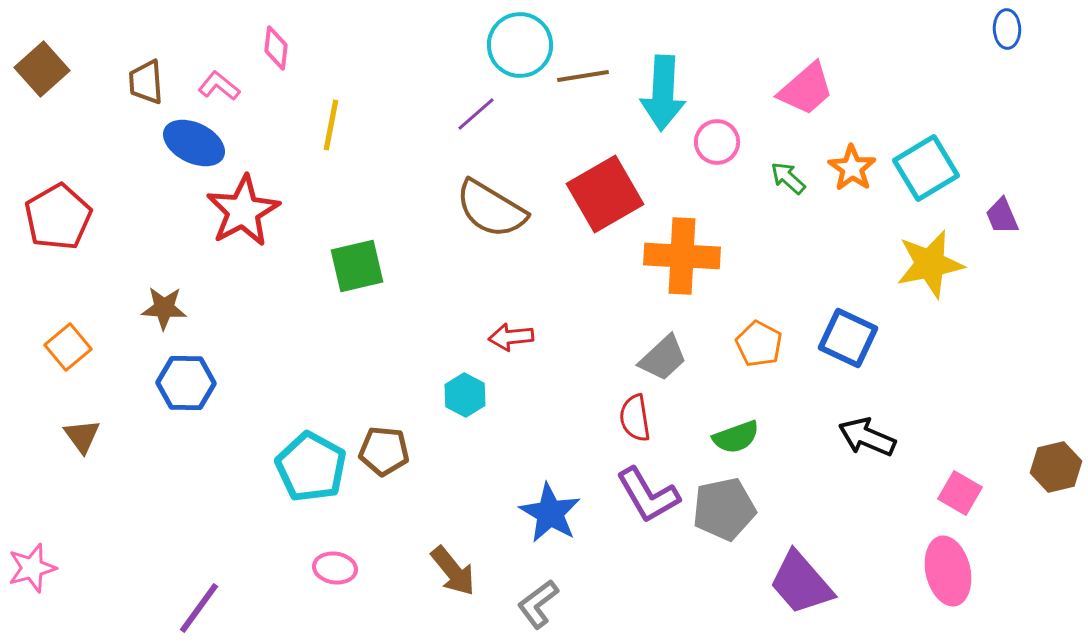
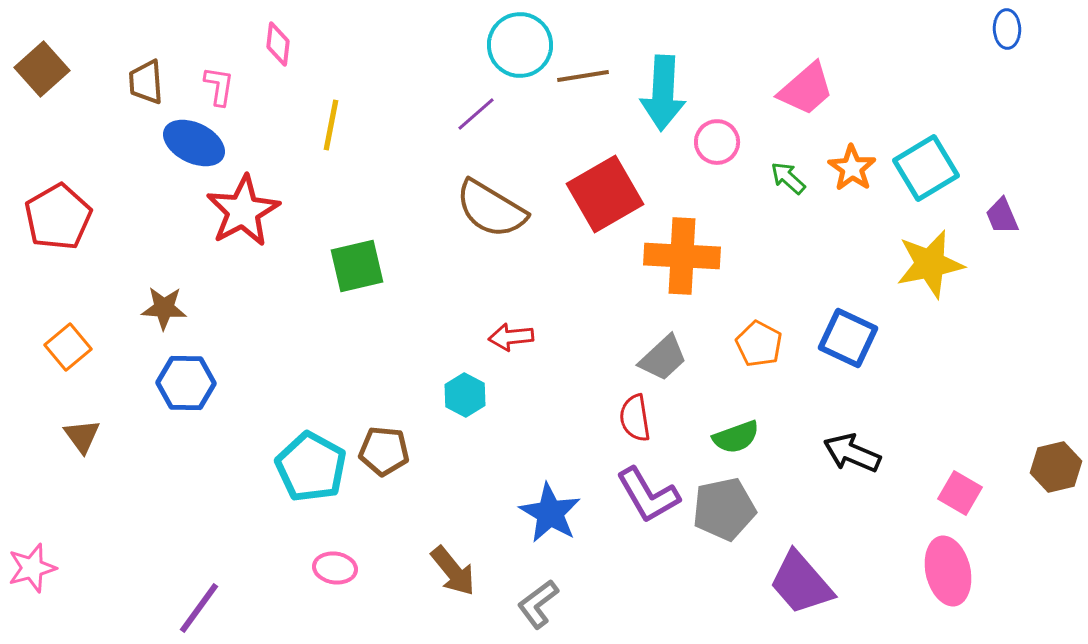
pink diamond at (276, 48): moved 2 px right, 4 px up
pink L-shape at (219, 86): rotated 60 degrees clockwise
black arrow at (867, 437): moved 15 px left, 16 px down
